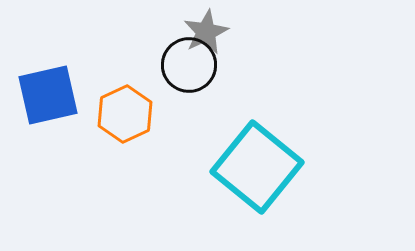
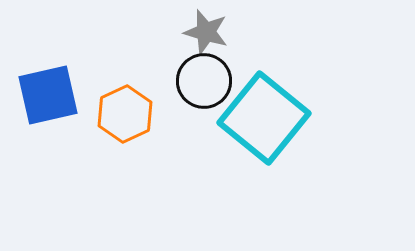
gray star: rotated 30 degrees counterclockwise
black circle: moved 15 px right, 16 px down
cyan square: moved 7 px right, 49 px up
